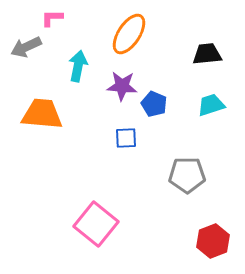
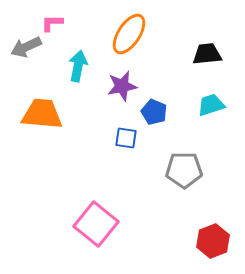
pink L-shape: moved 5 px down
purple star: rotated 16 degrees counterclockwise
blue pentagon: moved 8 px down
blue square: rotated 10 degrees clockwise
gray pentagon: moved 3 px left, 5 px up
